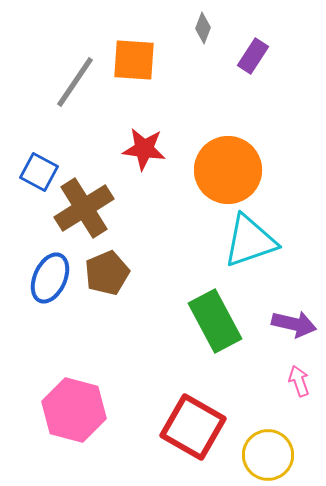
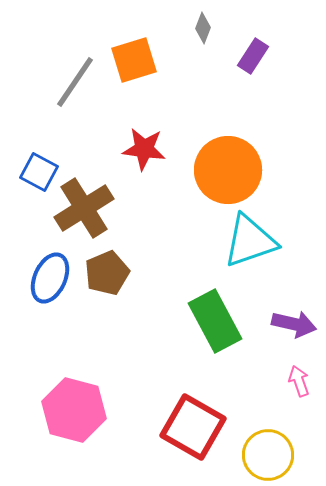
orange square: rotated 21 degrees counterclockwise
